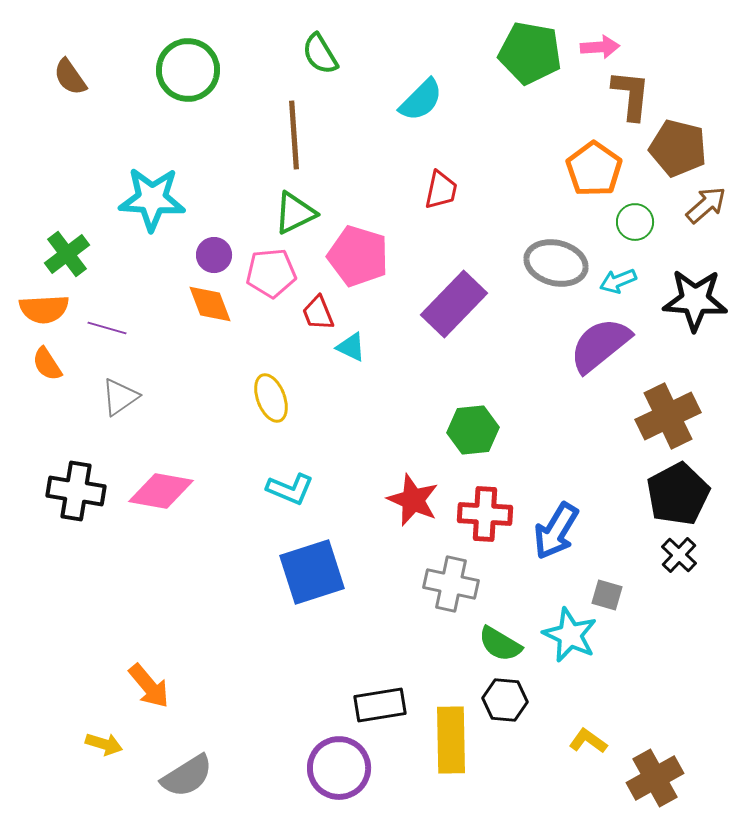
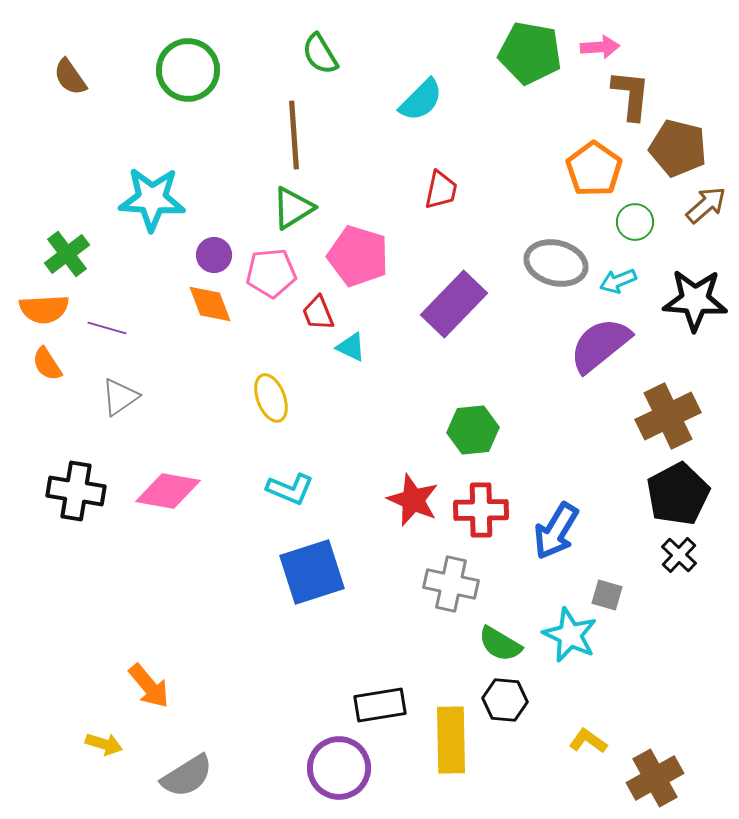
green triangle at (295, 213): moved 2 px left, 5 px up; rotated 6 degrees counterclockwise
pink diamond at (161, 491): moved 7 px right
red cross at (485, 514): moved 4 px left, 4 px up; rotated 4 degrees counterclockwise
